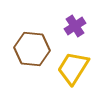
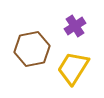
brown hexagon: rotated 16 degrees counterclockwise
